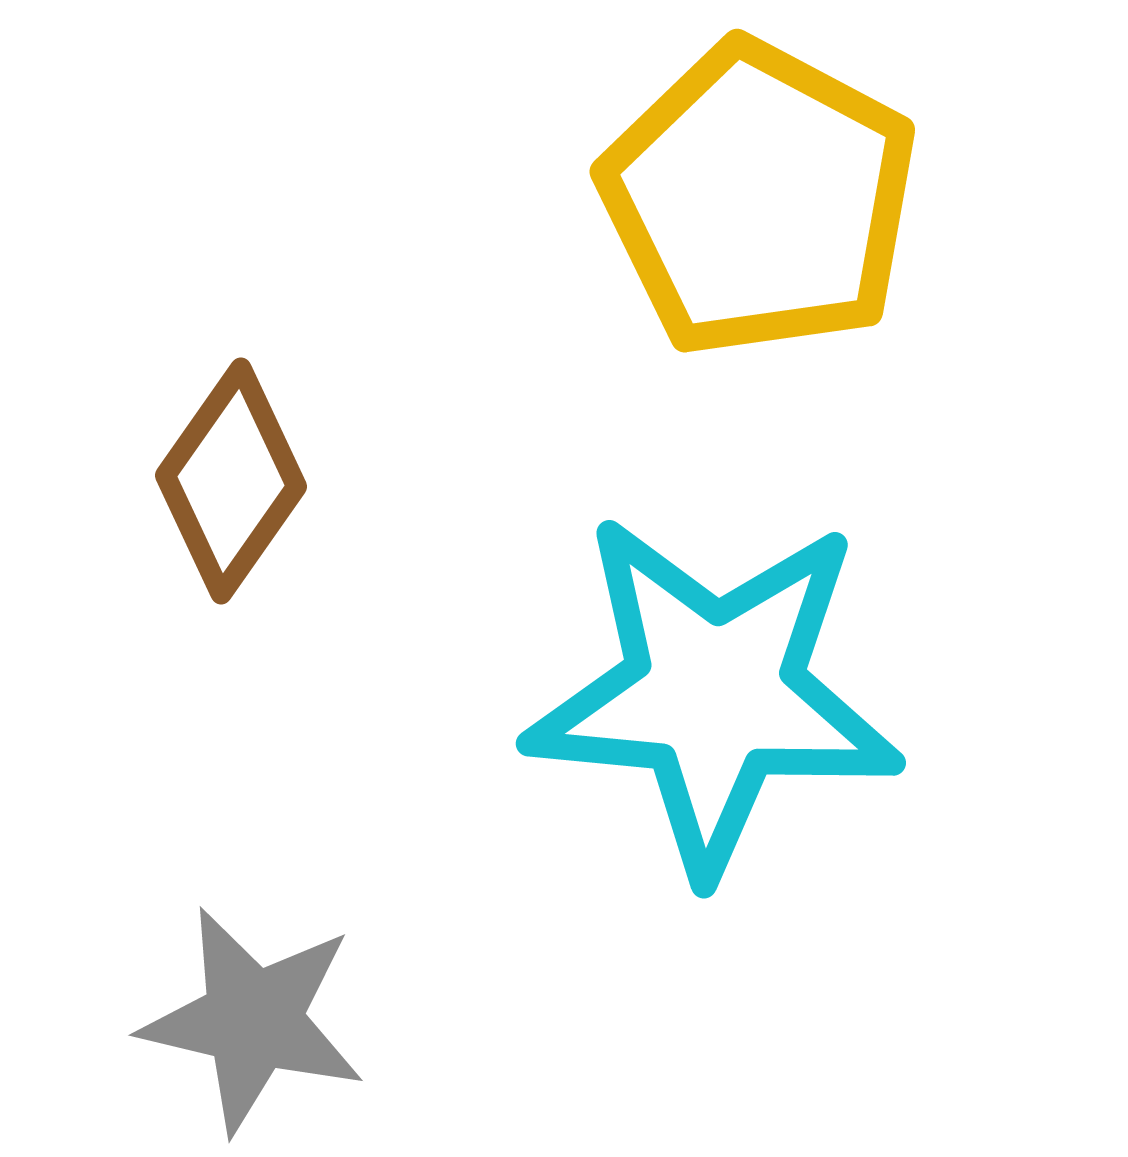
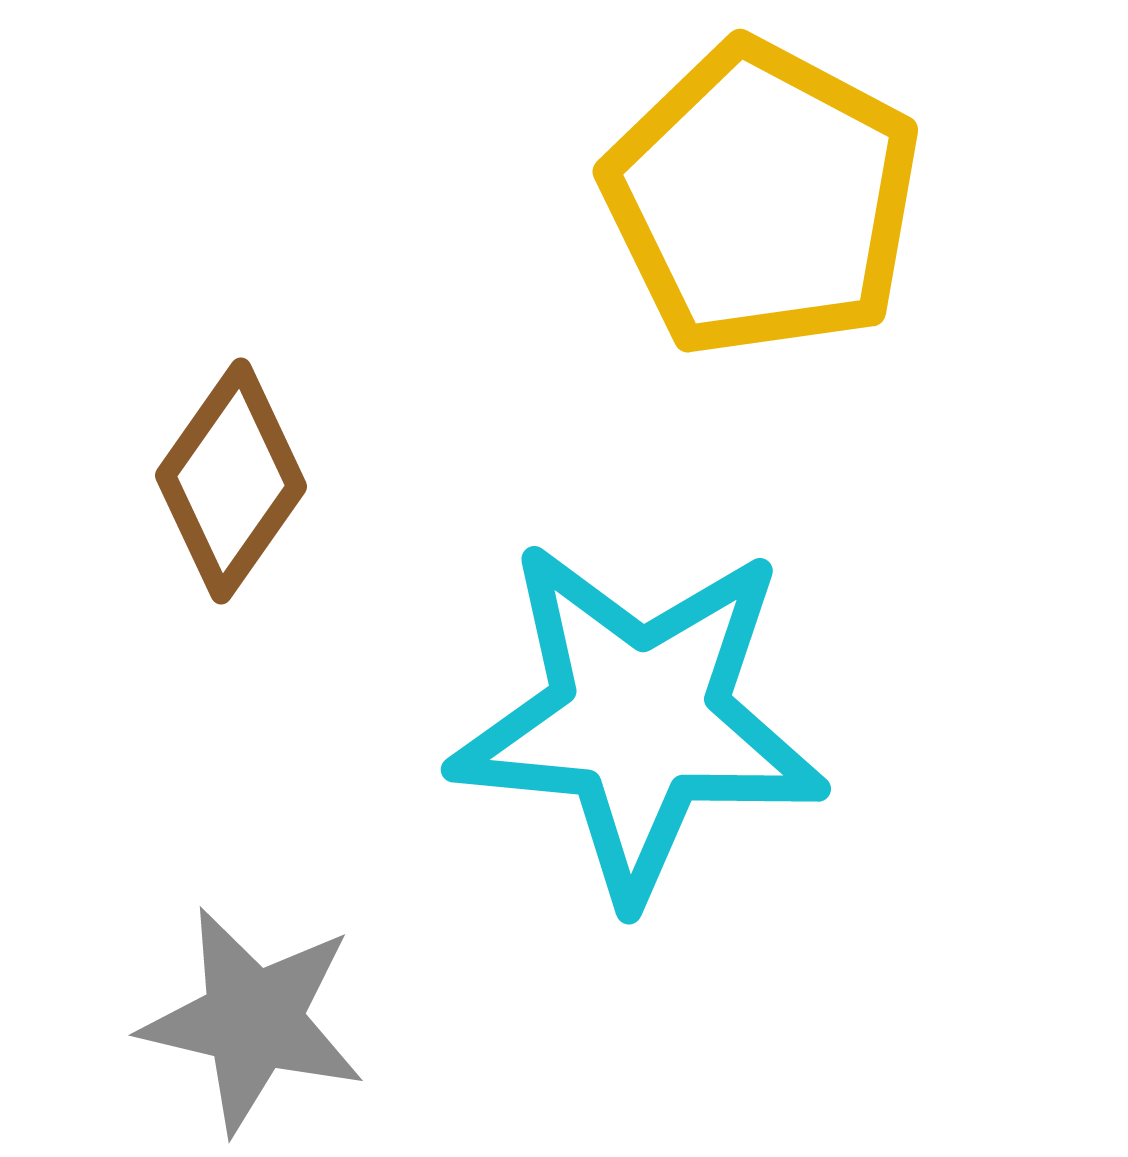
yellow pentagon: moved 3 px right
cyan star: moved 75 px left, 26 px down
